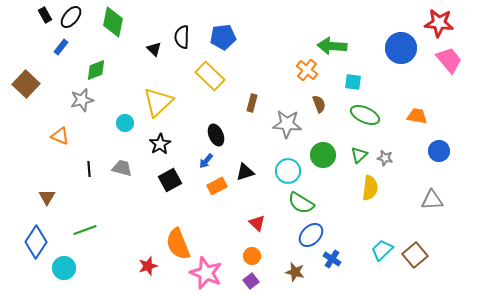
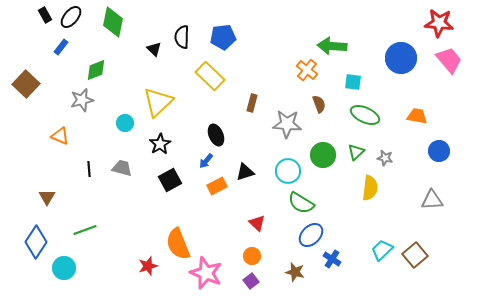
blue circle at (401, 48): moved 10 px down
green triangle at (359, 155): moved 3 px left, 3 px up
